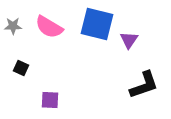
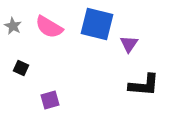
gray star: rotated 30 degrees clockwise
purple triangle: moved 4 px down
black L-shape: rotated 24 degrees clockwise
purple square: rotated 18 degrees counterclockwise
